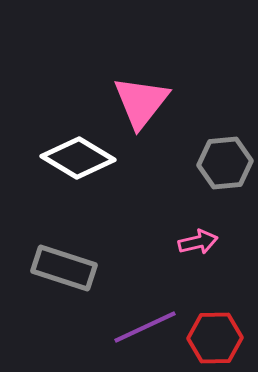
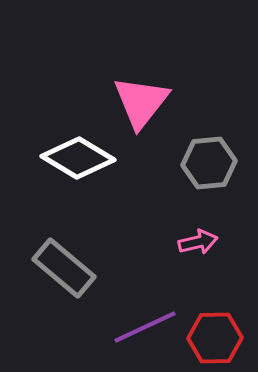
gray hexagon: moved 16 px left
gray rectangle: rotated 22 degrees clockwise
